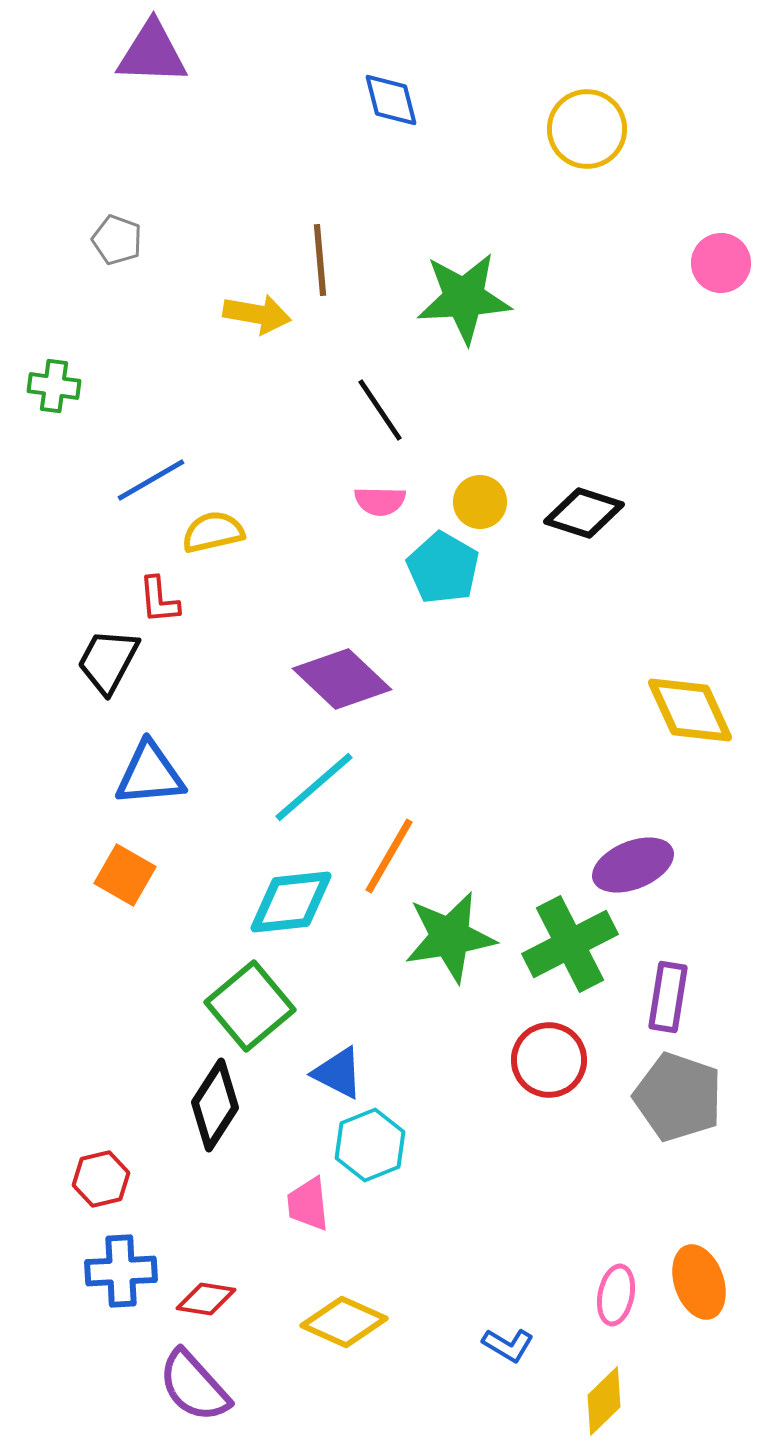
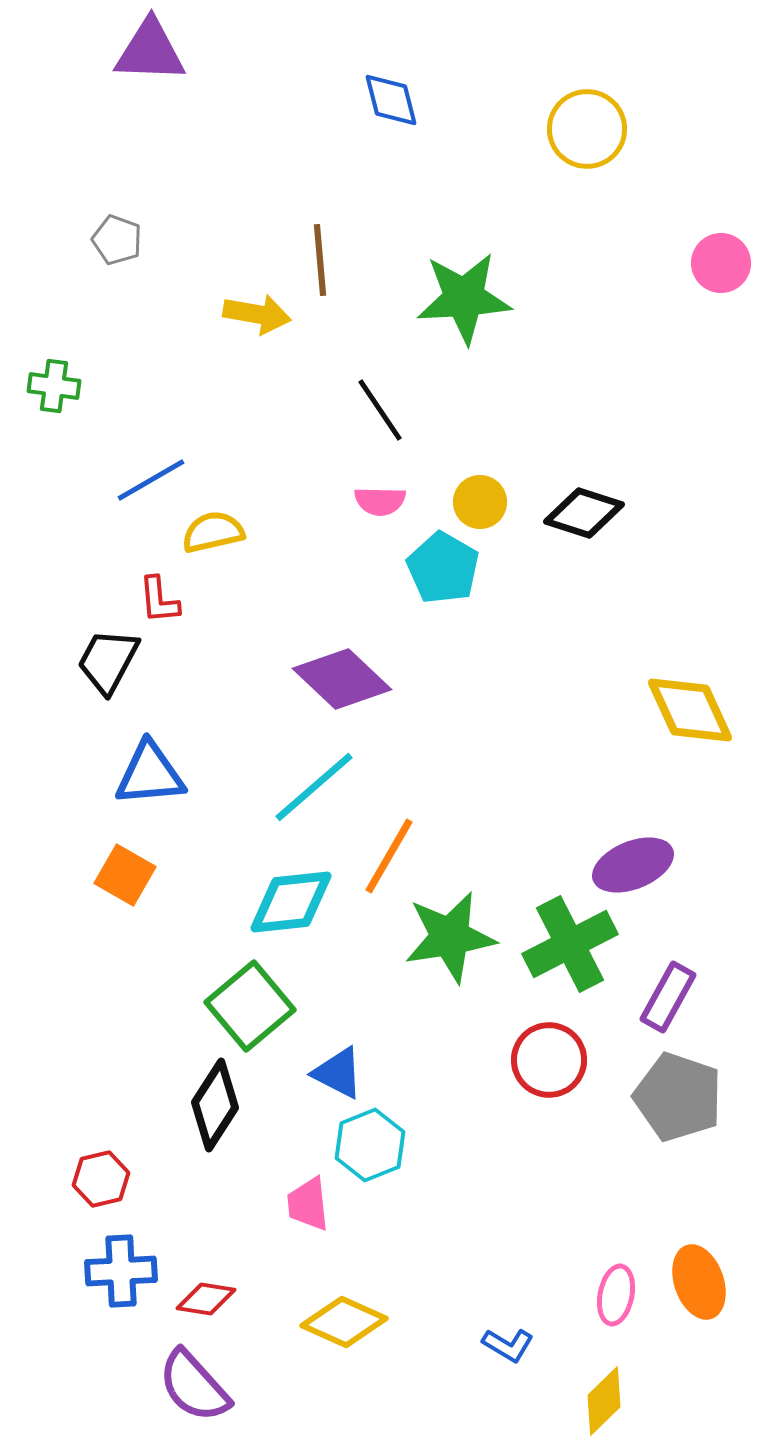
purple triangle at (152, 53): moved 2 px left, 2 px up
purple rectangle at (668, 997): rotated 20 degrees clockwise
